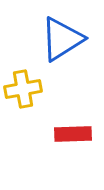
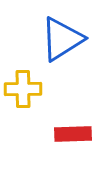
yellow cross: rotated 9 degrees clockwise
